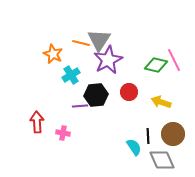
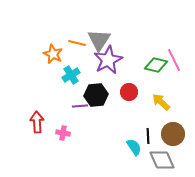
orange line: moved 4 px left
yellow arrow: rotated 24 degrees clockwise
